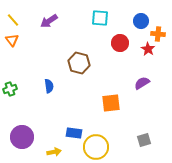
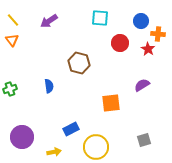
purple semicircle: moved 2 px down
blue rectangle: moved 3 px left, 4 px up; rotated 35 degrees counterclockwise
